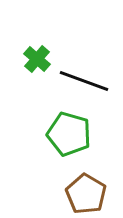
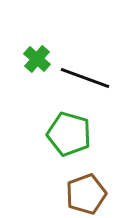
black line: moved 1 px right, 3 px up
brown pentagon: rotated 21 degrees clockwise
